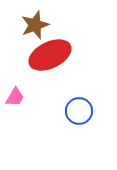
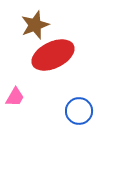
red ellipse: moved 3 px right
